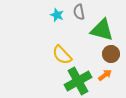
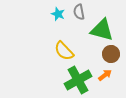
cyan star: moved 1 px right, 1 px up
yellow semicircle: moved 2 px right, 4 px up
green cross: moved 1 px up
